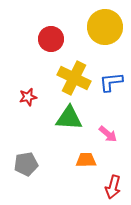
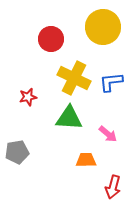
yellow circle: moved 2 px left
gray pentagon: moved 9 px left, 12 px up
